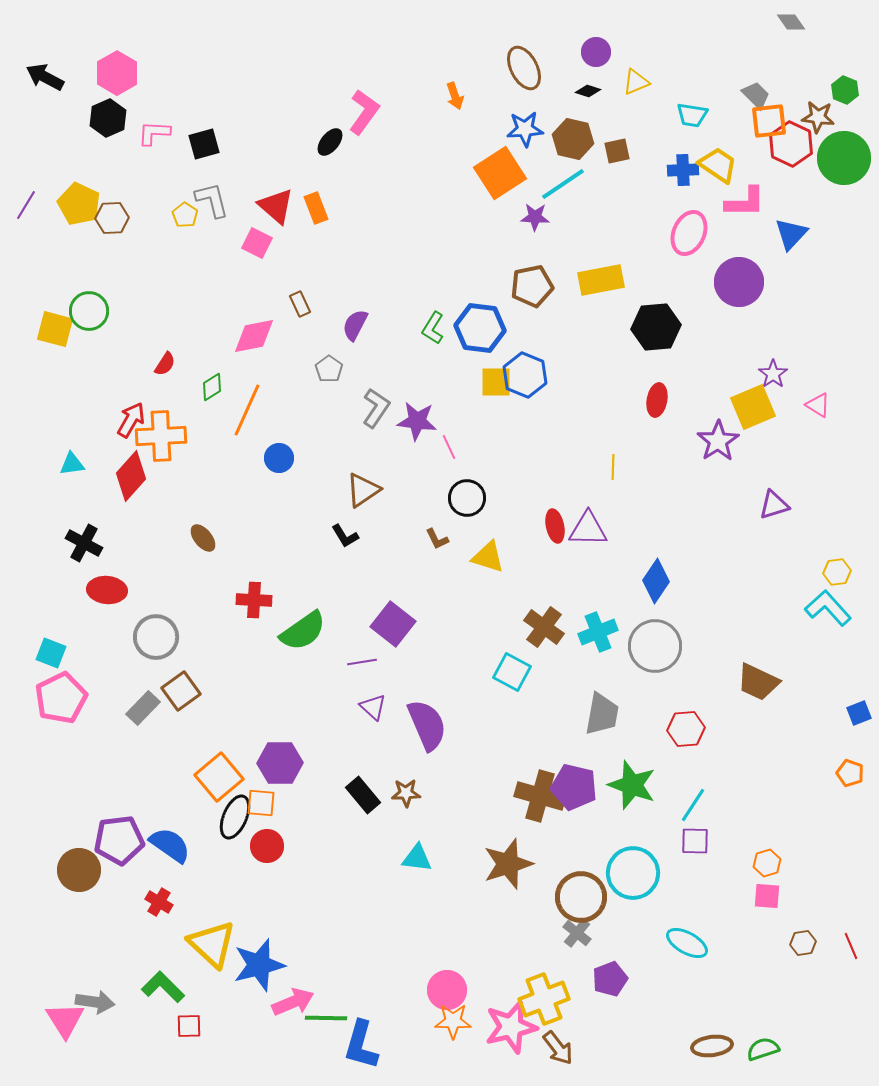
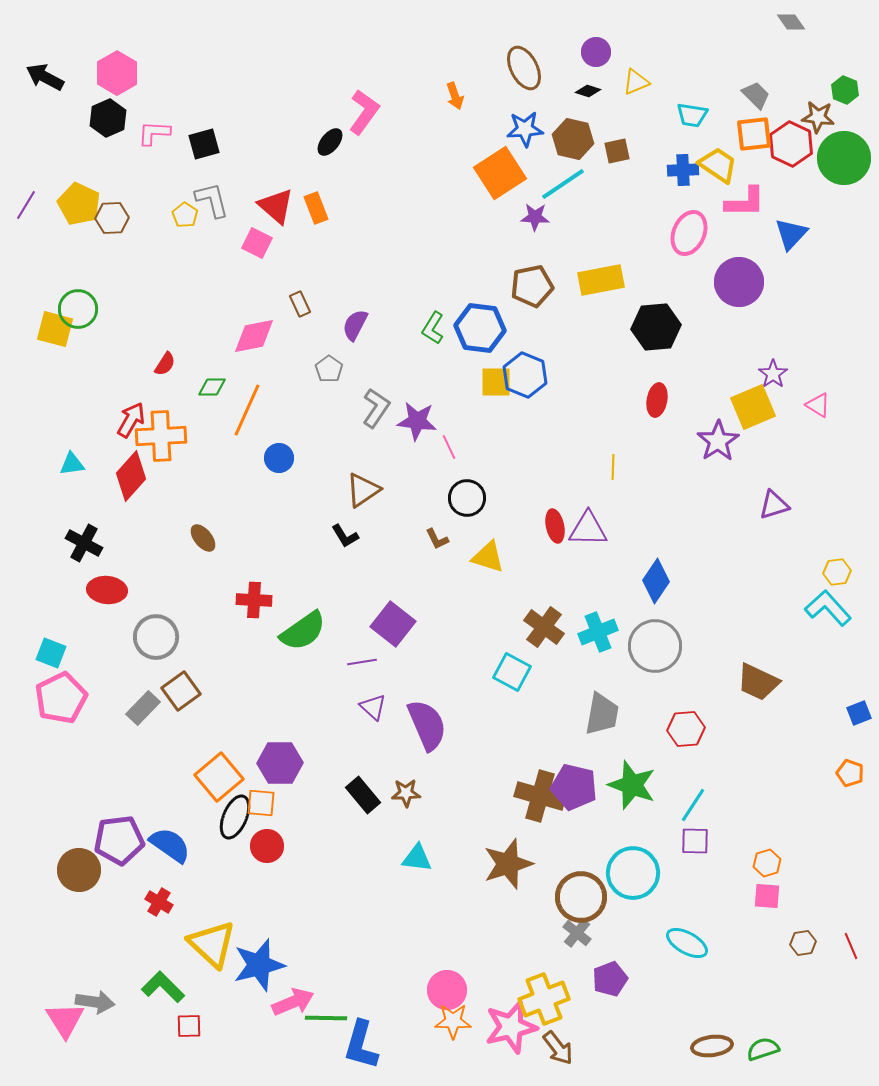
orange square at (769, 121): moved 15 px left, 13 px down
green circle at (89, 311): moved 11 px left, 2 px up
green diamond at (212, 387): rotated 32 degrees clockwise
